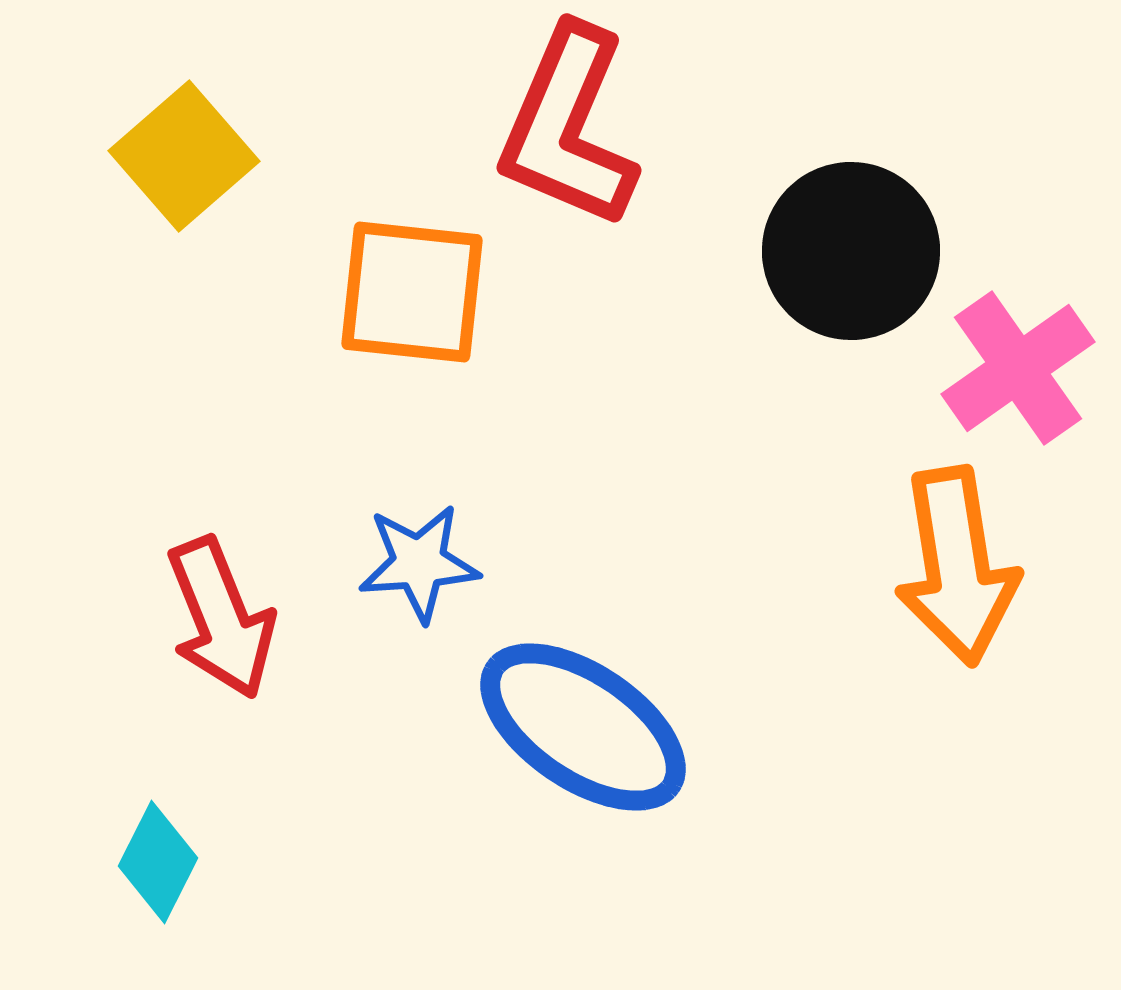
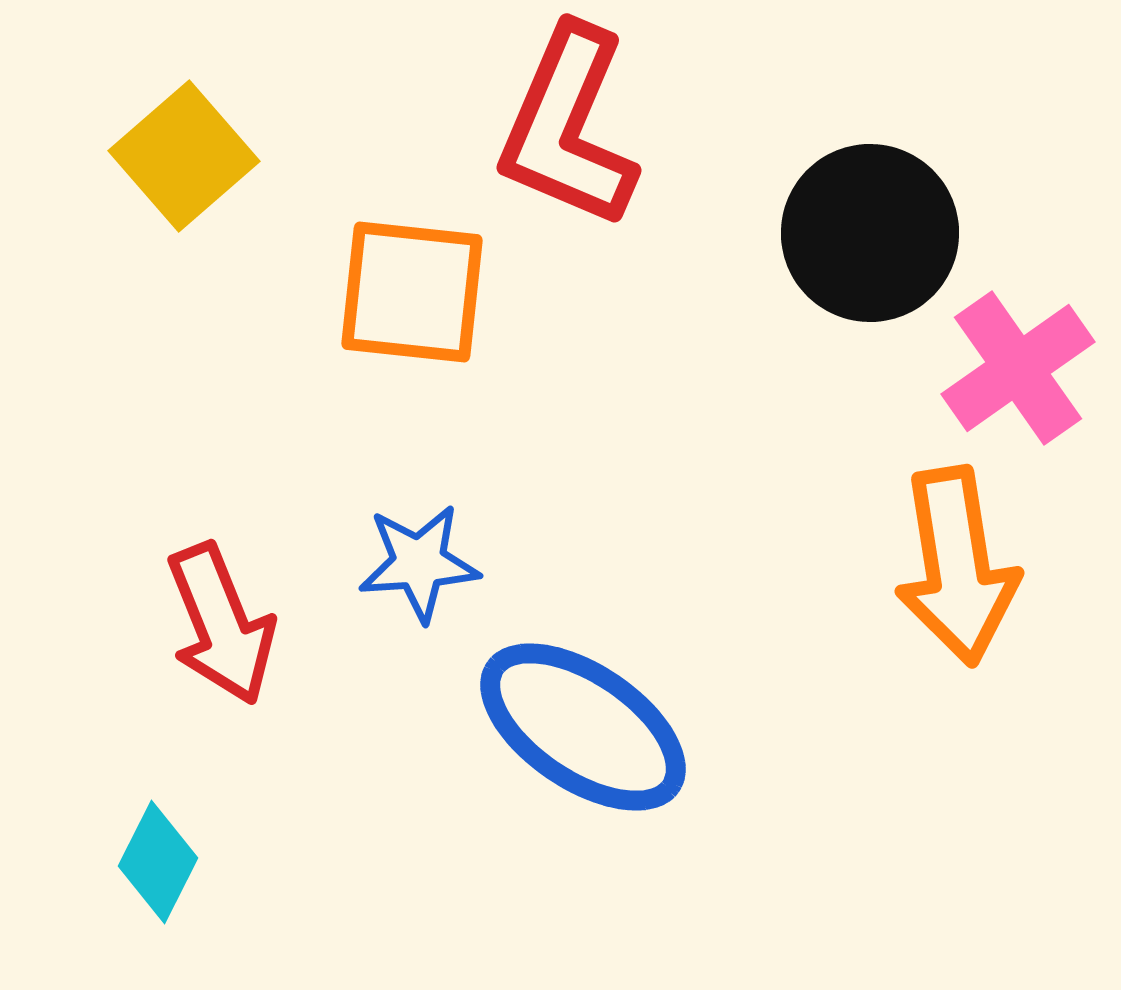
black circle: moved 19 px right, 18 px up
red arrow: moved 6 px down
